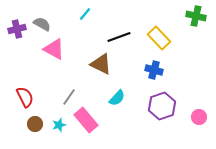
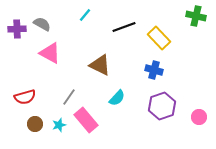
cyan line: moved 1 px down
purple cross: rotated 12 degrees clockwise
black line: moved 5 px right, 10 px up
pink triangle: moved 4 px left, 4 px down
brown triangle: moved 1 px left, 1 px down
red semicircle: rotated 100 degrees clockwise
